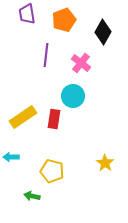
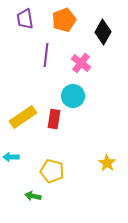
purple trapezoid: moved 2 px left, 5 px down
yellow star: moved 2 px right
green arrow: moved 1 px right
